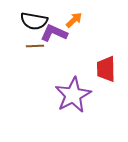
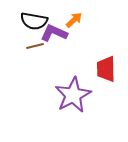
brown line: rotated 12 degrees counterclockwise
